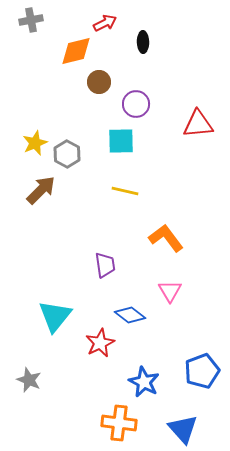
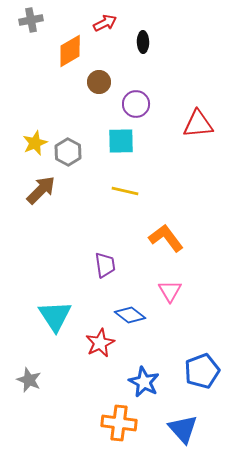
orange diamond: moved 6 px left; rotated 16 degrees counterclockwise
gray hexagon: moved 1 px right, 2 px up
cyan triangle: rotated 12 degrees counterclockwise
